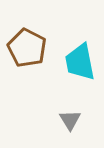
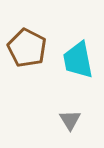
cyan trapezoid: moved 2 px left, 2 px up
